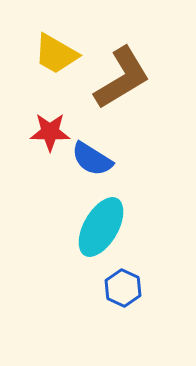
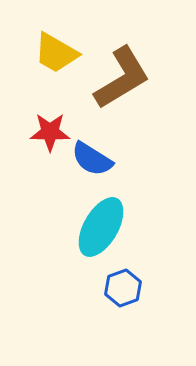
yellow trapezoid: moved 1 px up
blue hexagon: rotated 15 degrees clockwise
